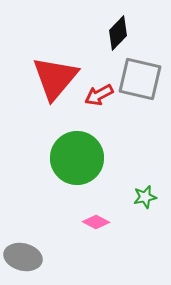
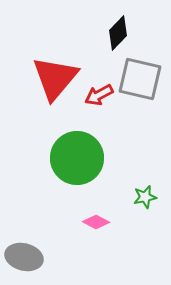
gray ellipse: moved 1 px right
